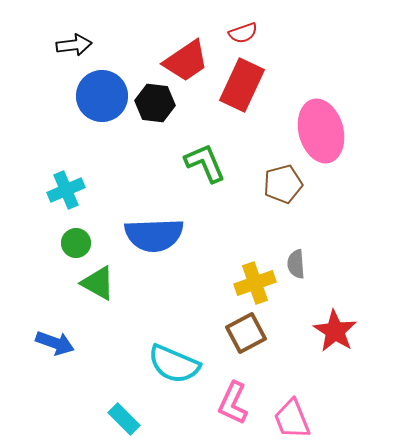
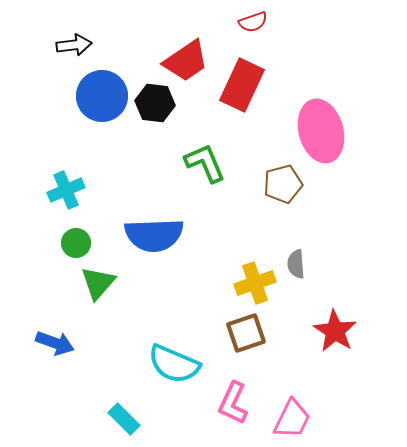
red semicircle: moved 10 px right, 11 px up
green triangle: rotated 42 degrees clockwise
brown square: rotated 9 degrees clockwise
pink trapezoid: rotated 132 degrees counterclockwise
